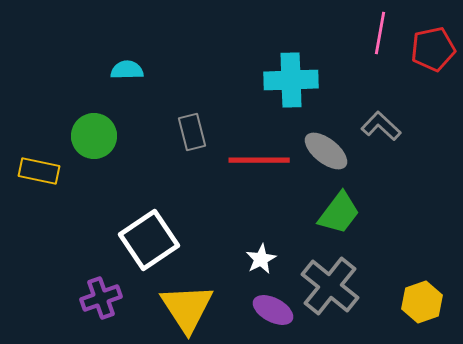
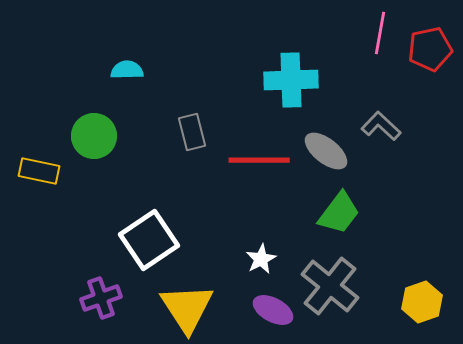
red pentagon: moved 3 px left
